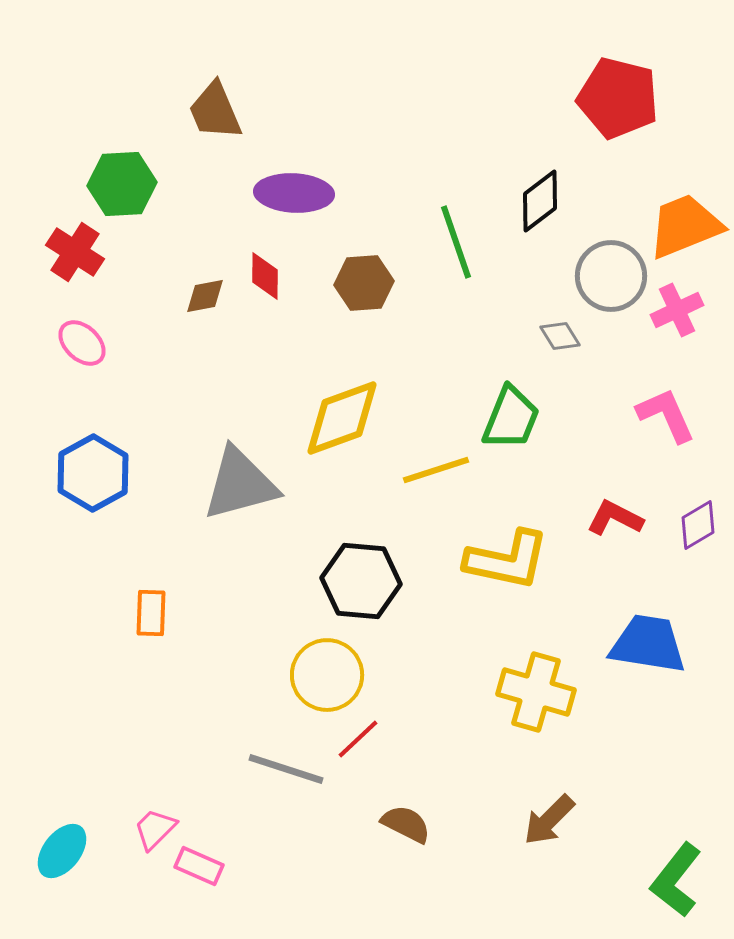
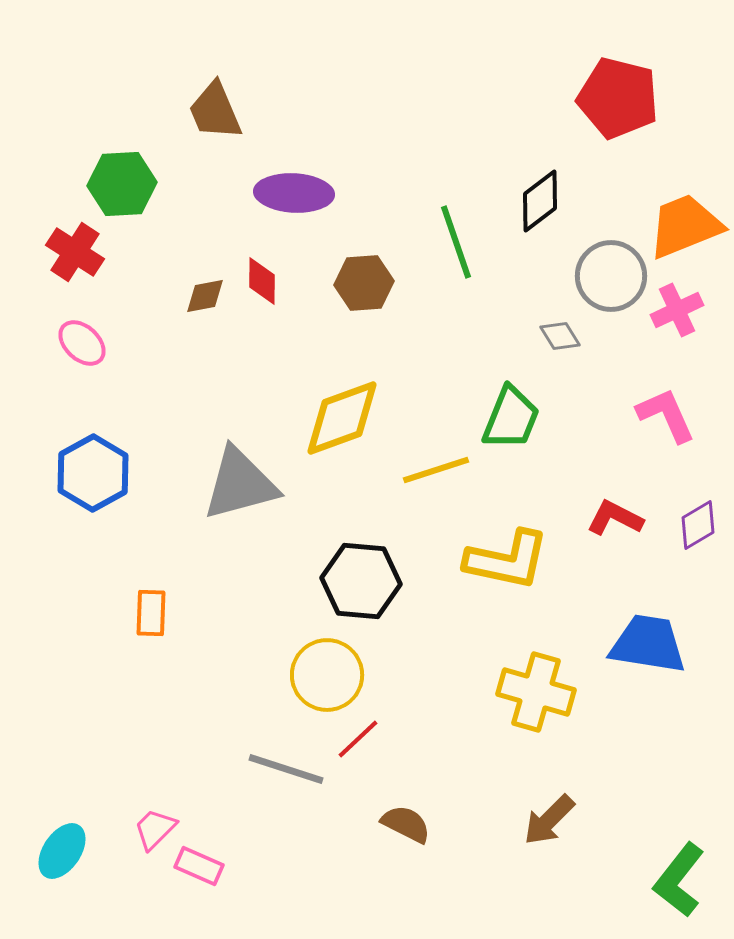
red diamond: moved 3 px left, 5 px down
cyan ellipse: rotated 4 degrees counterclockwise
green L-shape: moved 3 px right
